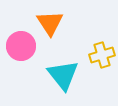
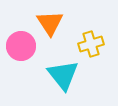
yellow cross: moved 11 px left, 11 px up
